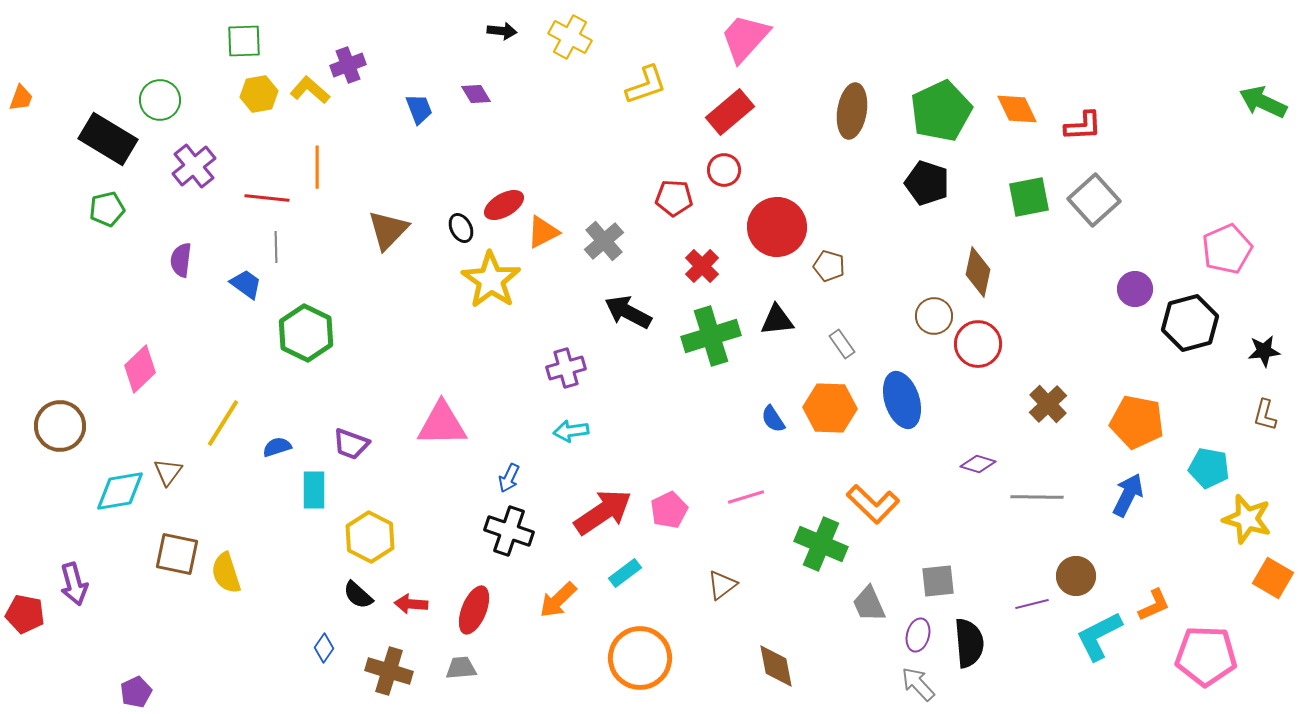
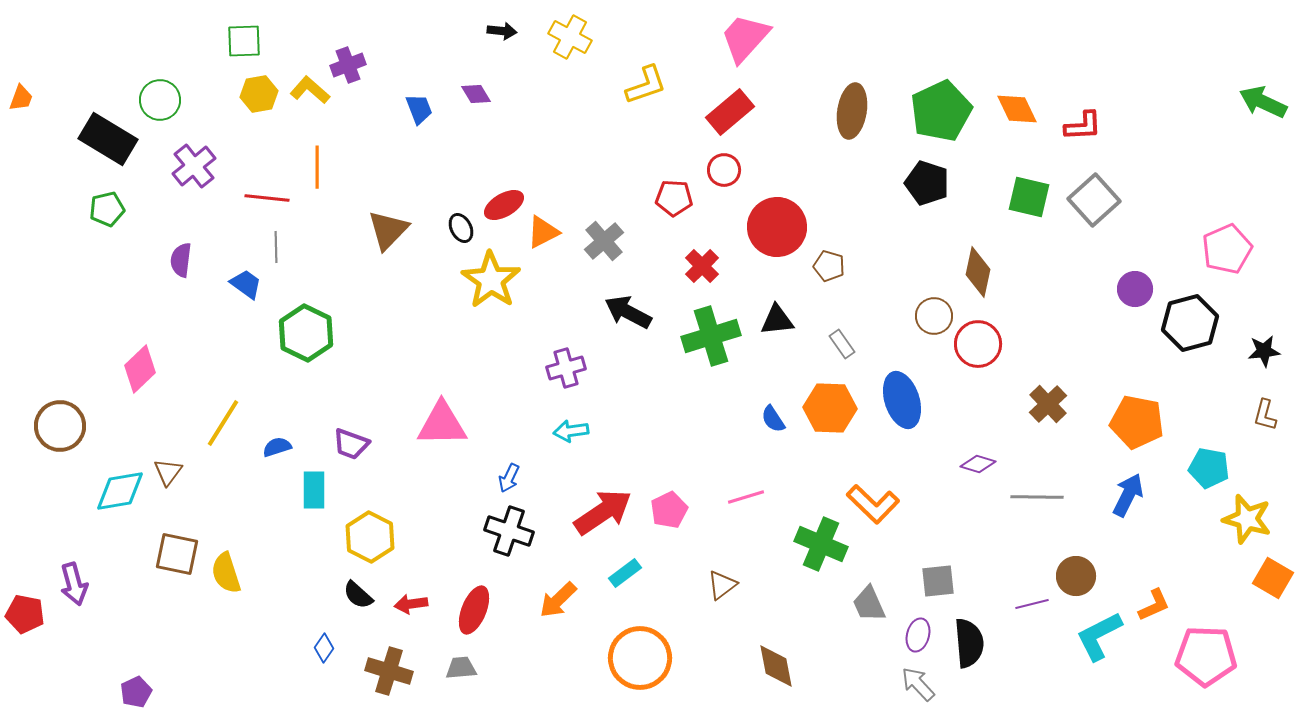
green square at (1029, 197): rotated 24 degrees clockwise
red arrow at (411, 604): rotated 12 degrees counterclockwise
